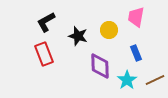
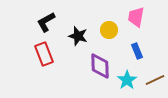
blue rectangle: moved 1 px right, 2 px up
